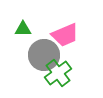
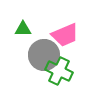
green cross: moved 1 px right, 2 px up; rotated 28 degrees counterclockwise
